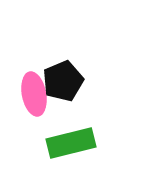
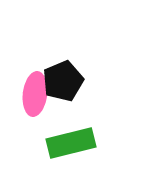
pink ellipse: moved 1 px right; rotated 18 degrees clockwise
